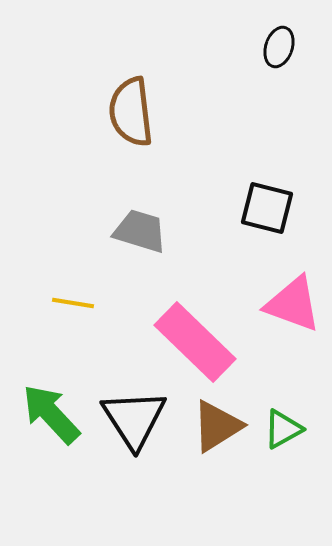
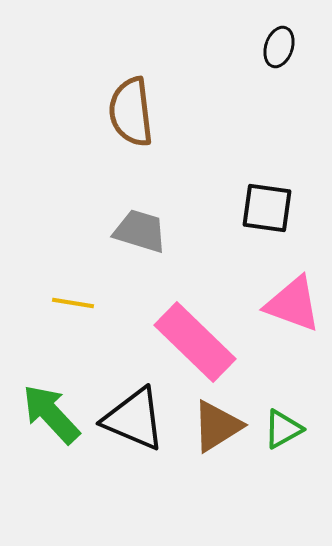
black square: rotated 6 degrees counterclockwise
black triangle: rotated 34 degrees counterclockwise
